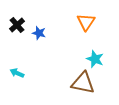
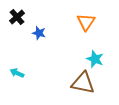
black cross: moved 8 px up
